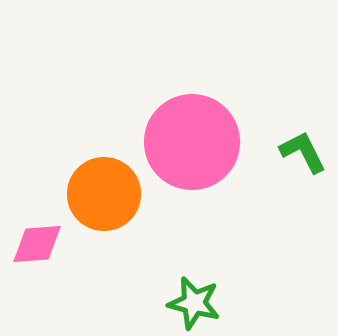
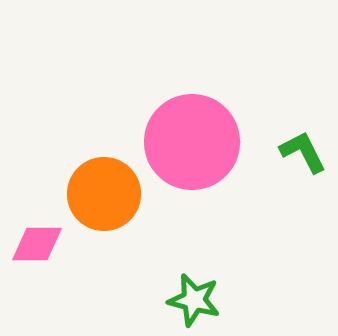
pink diamond: rotated 4 degrees clockwise
green star: moved 3 px up
